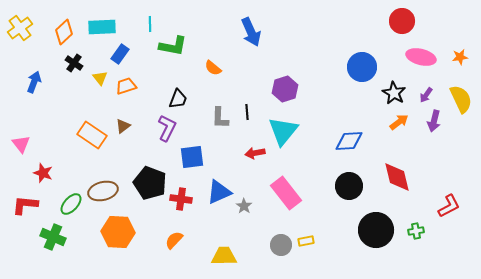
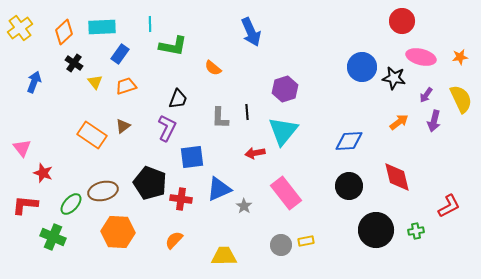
yellow triangle at (100, 78): moved 5 px left, 4 px down
black star at (394, 93): moved 15 px up; rotated 20 degrees counterclockwise
pink triangle at (21, 144): moved 1 px right, 4 px down
blue triangle at (219, 192): moved 3 px up
